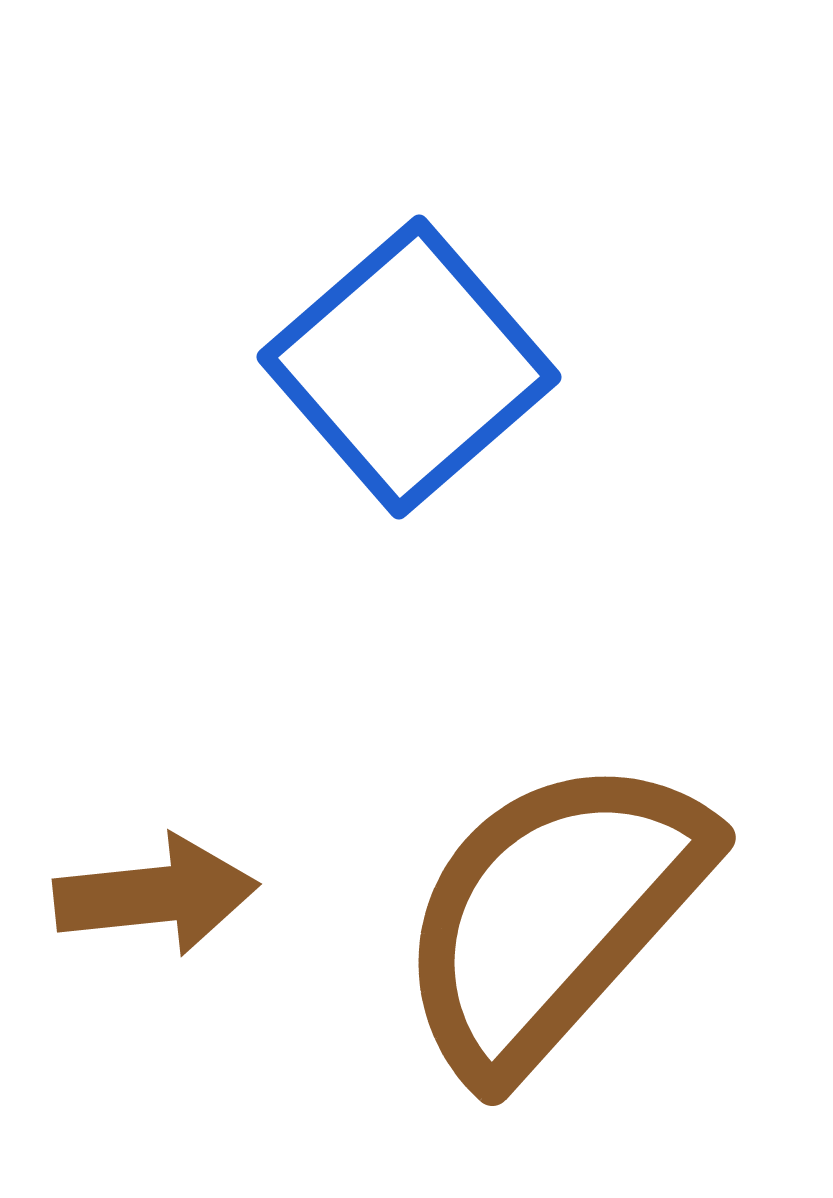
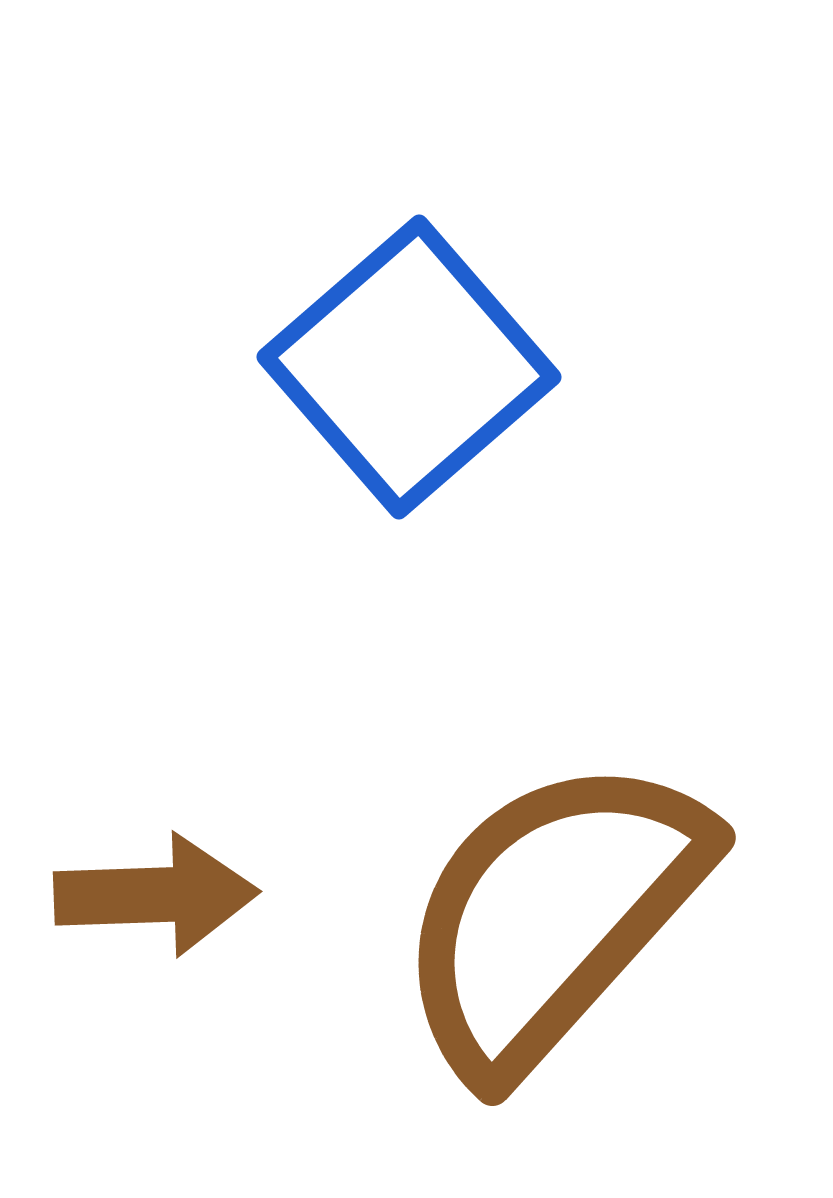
brown arrow: rotated 4 degrees clockwise
